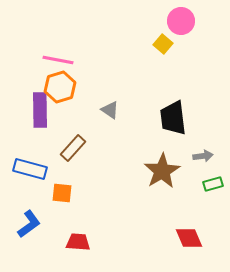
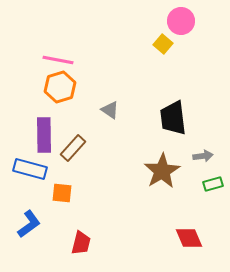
purple rectangle: moved 4 px right, 25 px down
red trapezoid: moved 3 px right, 1 px down; rotated 100 degrees clockwise
